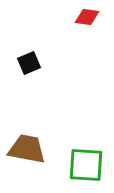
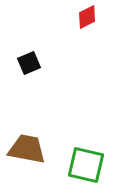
red diamond: rotated 35 degrees counterclockwise
green square: rotated 9 degrees clockwise
